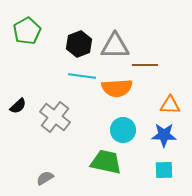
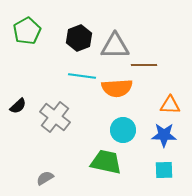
black hexagon: moved 6 px up
brown line: moved 1 px left
